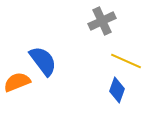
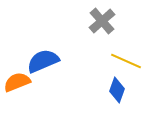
gray cross: rotated 16 degrees counterclockwise
blue semicircle: rotated 76 degrees counterclockwise
